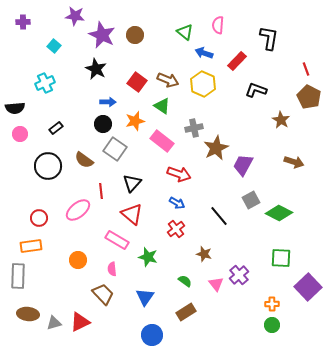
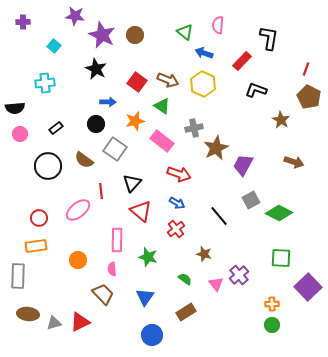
red rectangle at (237, 61): moved 5 px right
red line at (306, 69): rotated 40 degrees clockwise
cyan cross at (45, 83): rotated 18 degrees clockwise
black circle at (103, 124): moved 7 px left
red triangle at (132, 214): moved 9 px right, 3 px up
pink rectangle at (117, 240): rotated 60 degrees clockwise
orange rectangle at (31, 246): moved 5 px right
green semicircle at (185, 281): moved 2 px up
